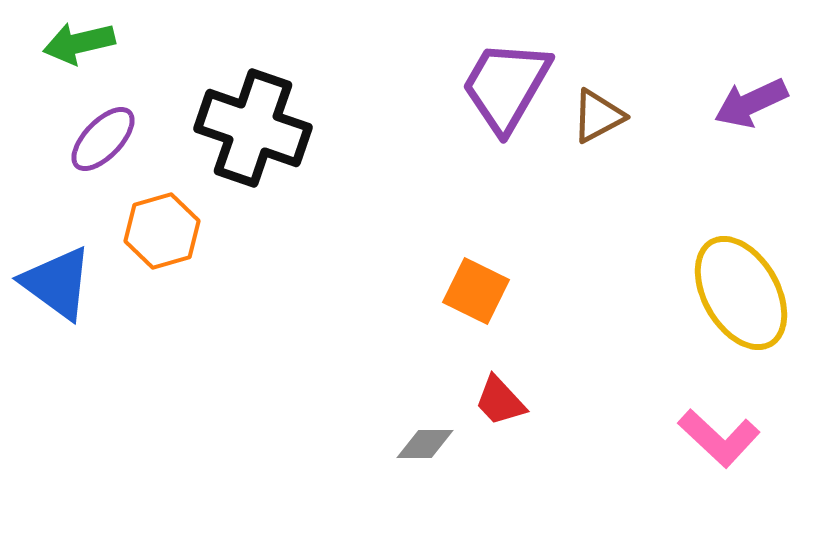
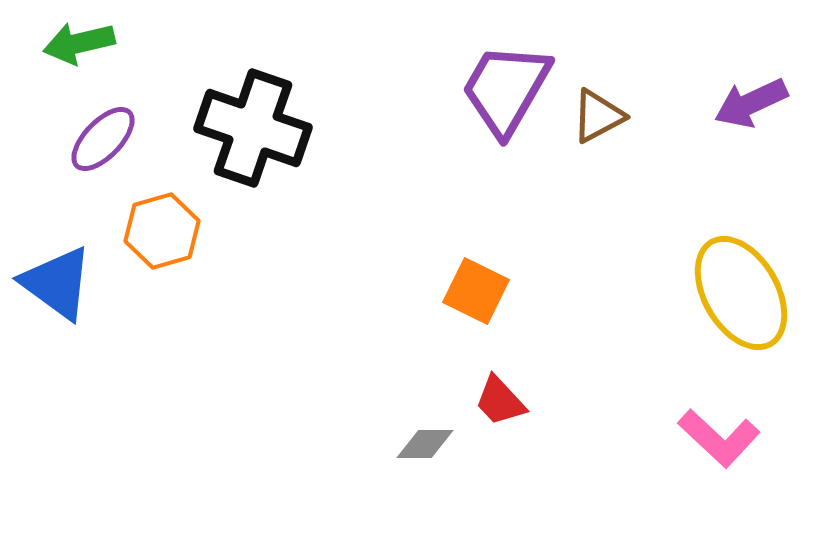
purple trapezoid: moved 3 px down
